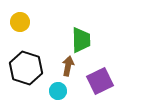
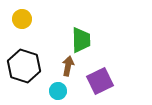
yellow circle: moved 2 px right, 3 px up
black hexagon: moved 2 px left, 2 px up
